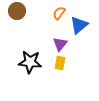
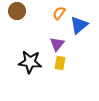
purple triangle: moved 3 px left
